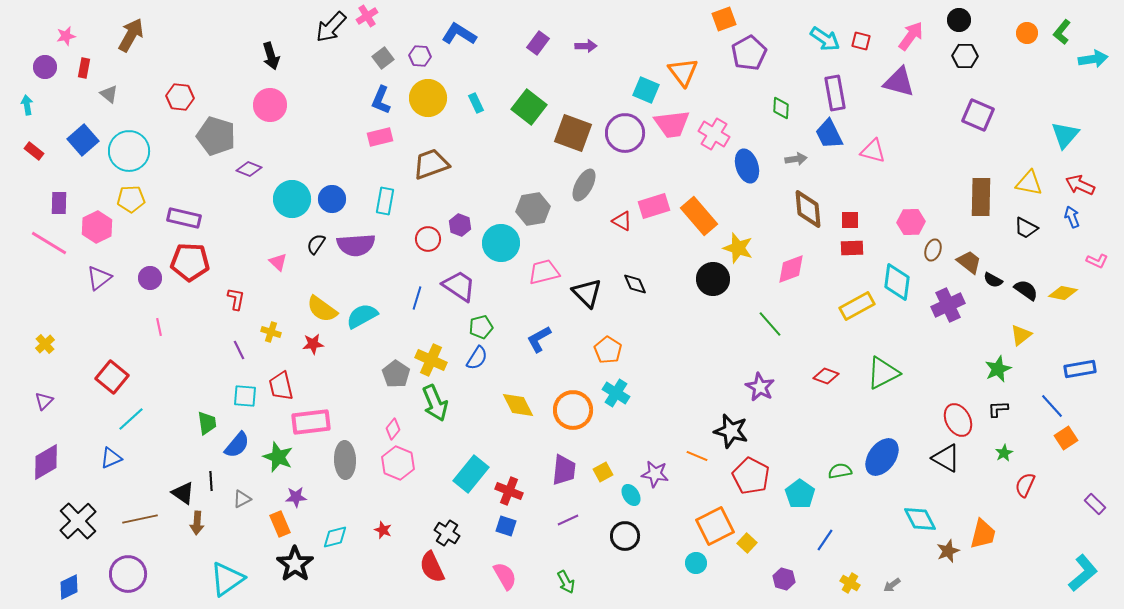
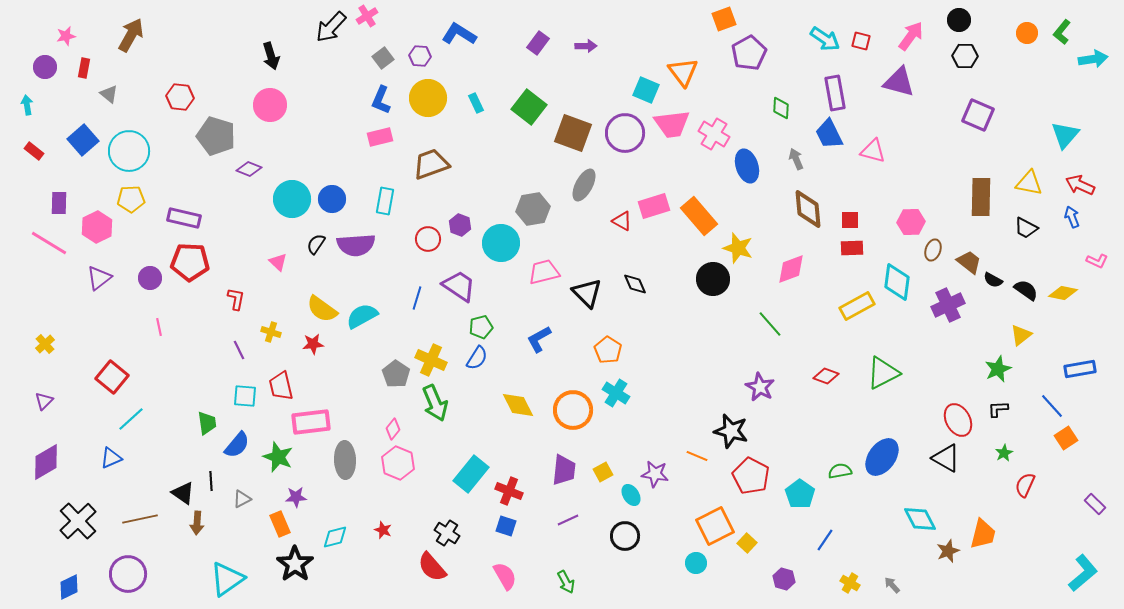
gray arrow at (796, 159): rotated 105 degrees counterclockwise
red semicircle at (432, 567): rotated 16 degrees counterclockwise
gray arrow at (892, 585): rotated 84 degrees clockwise
